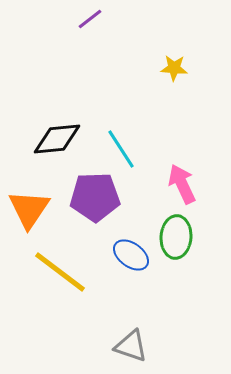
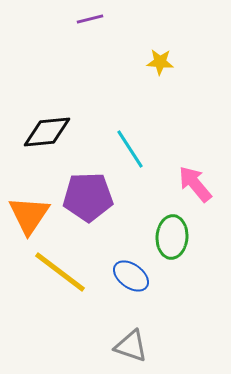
purple line: rotated 24 degrees clockwise
yellow star: moved 14 px left, 6 px up
black diamond: moved 10 px left, 7 px up
cyan line: moved 9 px right
pink arrow: moved 13 px right; rotated 15 degrees counterclockwise
purple pentagon: moved 7 px left
orange triangle: moved 6 px down
green ellipse: moved 4 px left
blue ellipse: moved 21 px down
